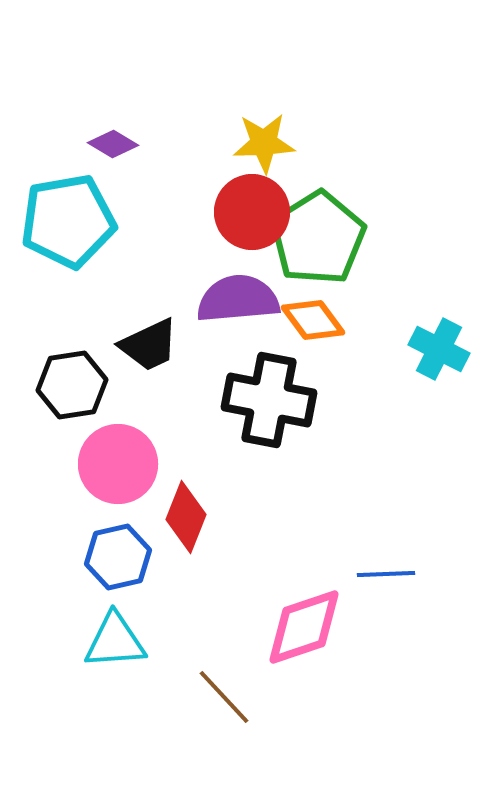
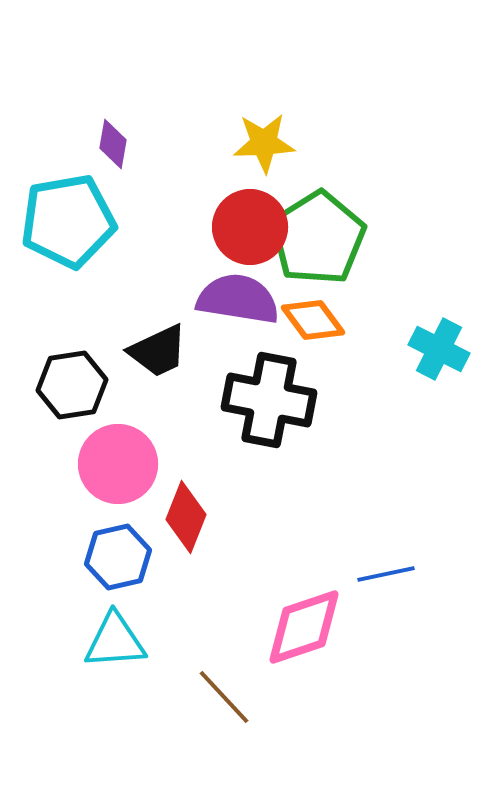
purple diamond: rotated 69 degrees clockwise
red circle: moved 2 px left, 15 px down
purple semicircle: rotated 14 degrees clockwise
black trapezoid: moved 9 px right, 6 px down
blue line: rotated 10 degrees counterclockwise
